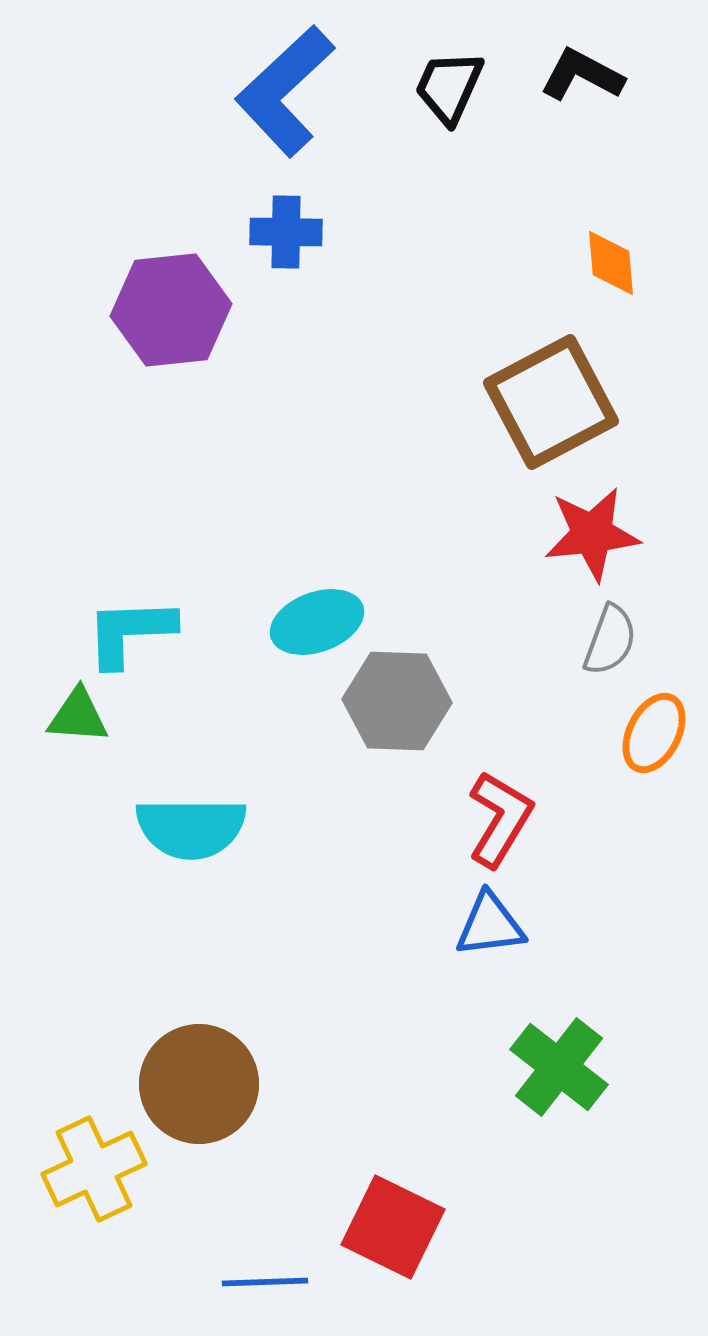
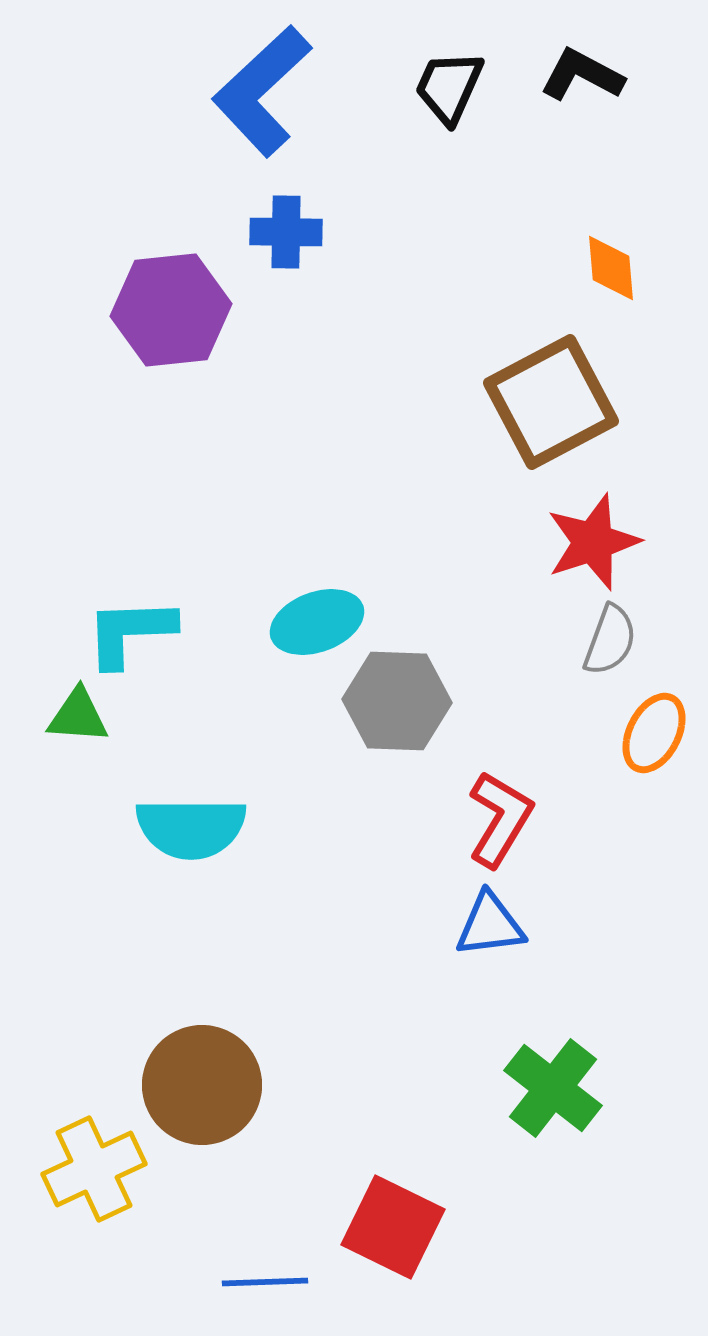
blue L-shape: moved 23 px left
orange diamond: moved 5 px down
red star: moved 1 px right, 8 px down; rotated 12 degrees counterclockwise
green cross: moved 6 px left, 21 px down
brown circle: moved 3 px right, 1 px down
